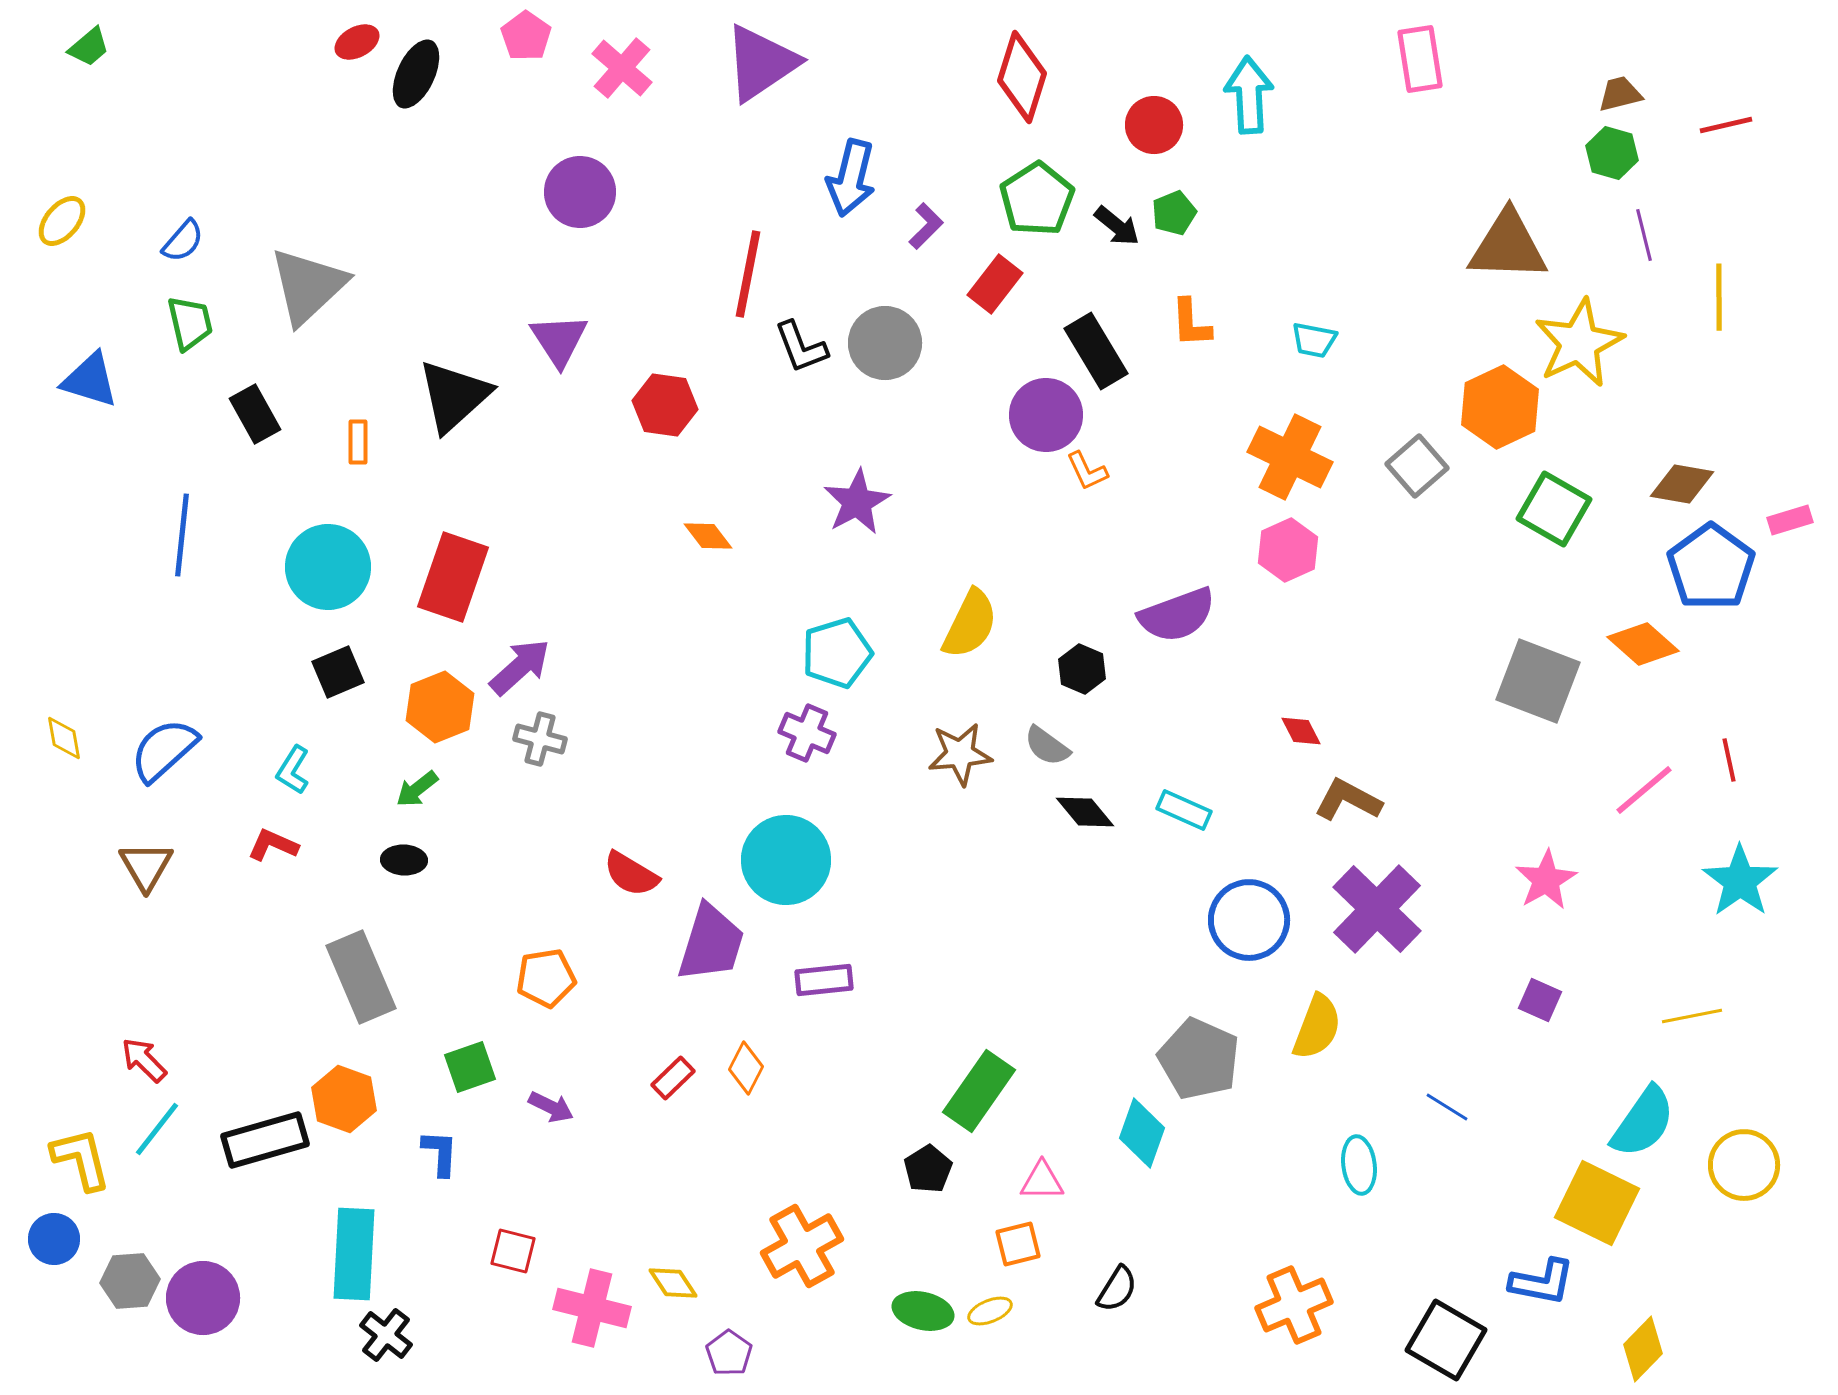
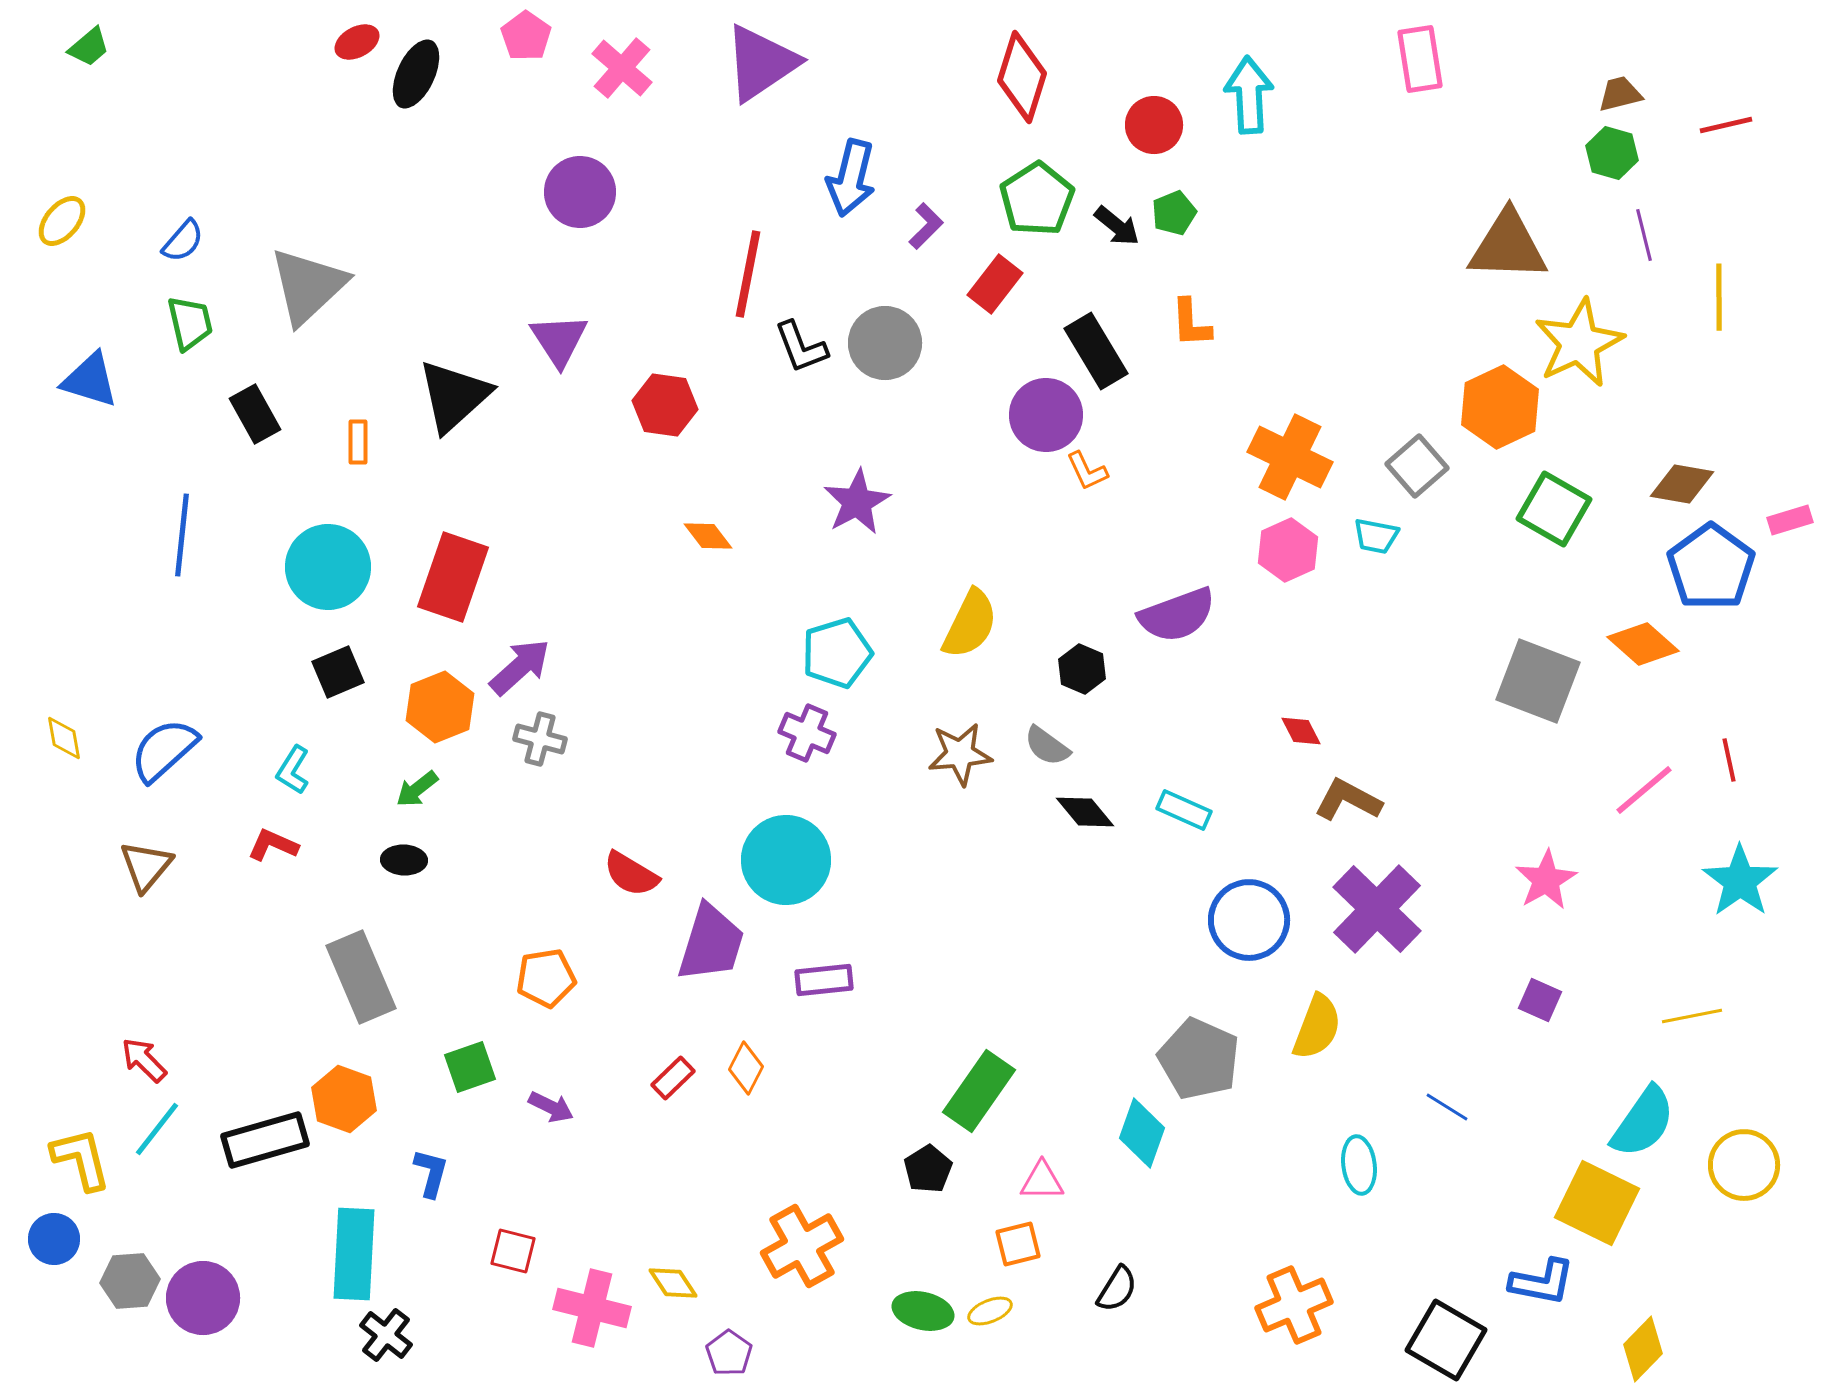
cyan trapezoid at (1314, 340): moved 62 px right, 196 px down
brown triangle at (146, 866): rotated 10 degrees clockwise
blue L-shape at (440, 1153): moved 9 px left, 20 px down; rotated 12 degrees clockwise
